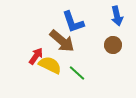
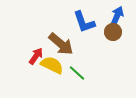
blue arrow: rotated 144 degrees counterclockwise
blue L-shape: moved 11 px right
brown arrow: moved 1 px left, 3 px down
brown circle: moved 13 px up
yellow semicircle: moved 2 px right
